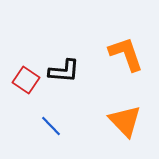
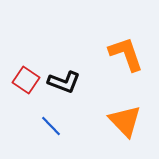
black L-shape: moved 11 px down; rotated 16 degrees clockwise
